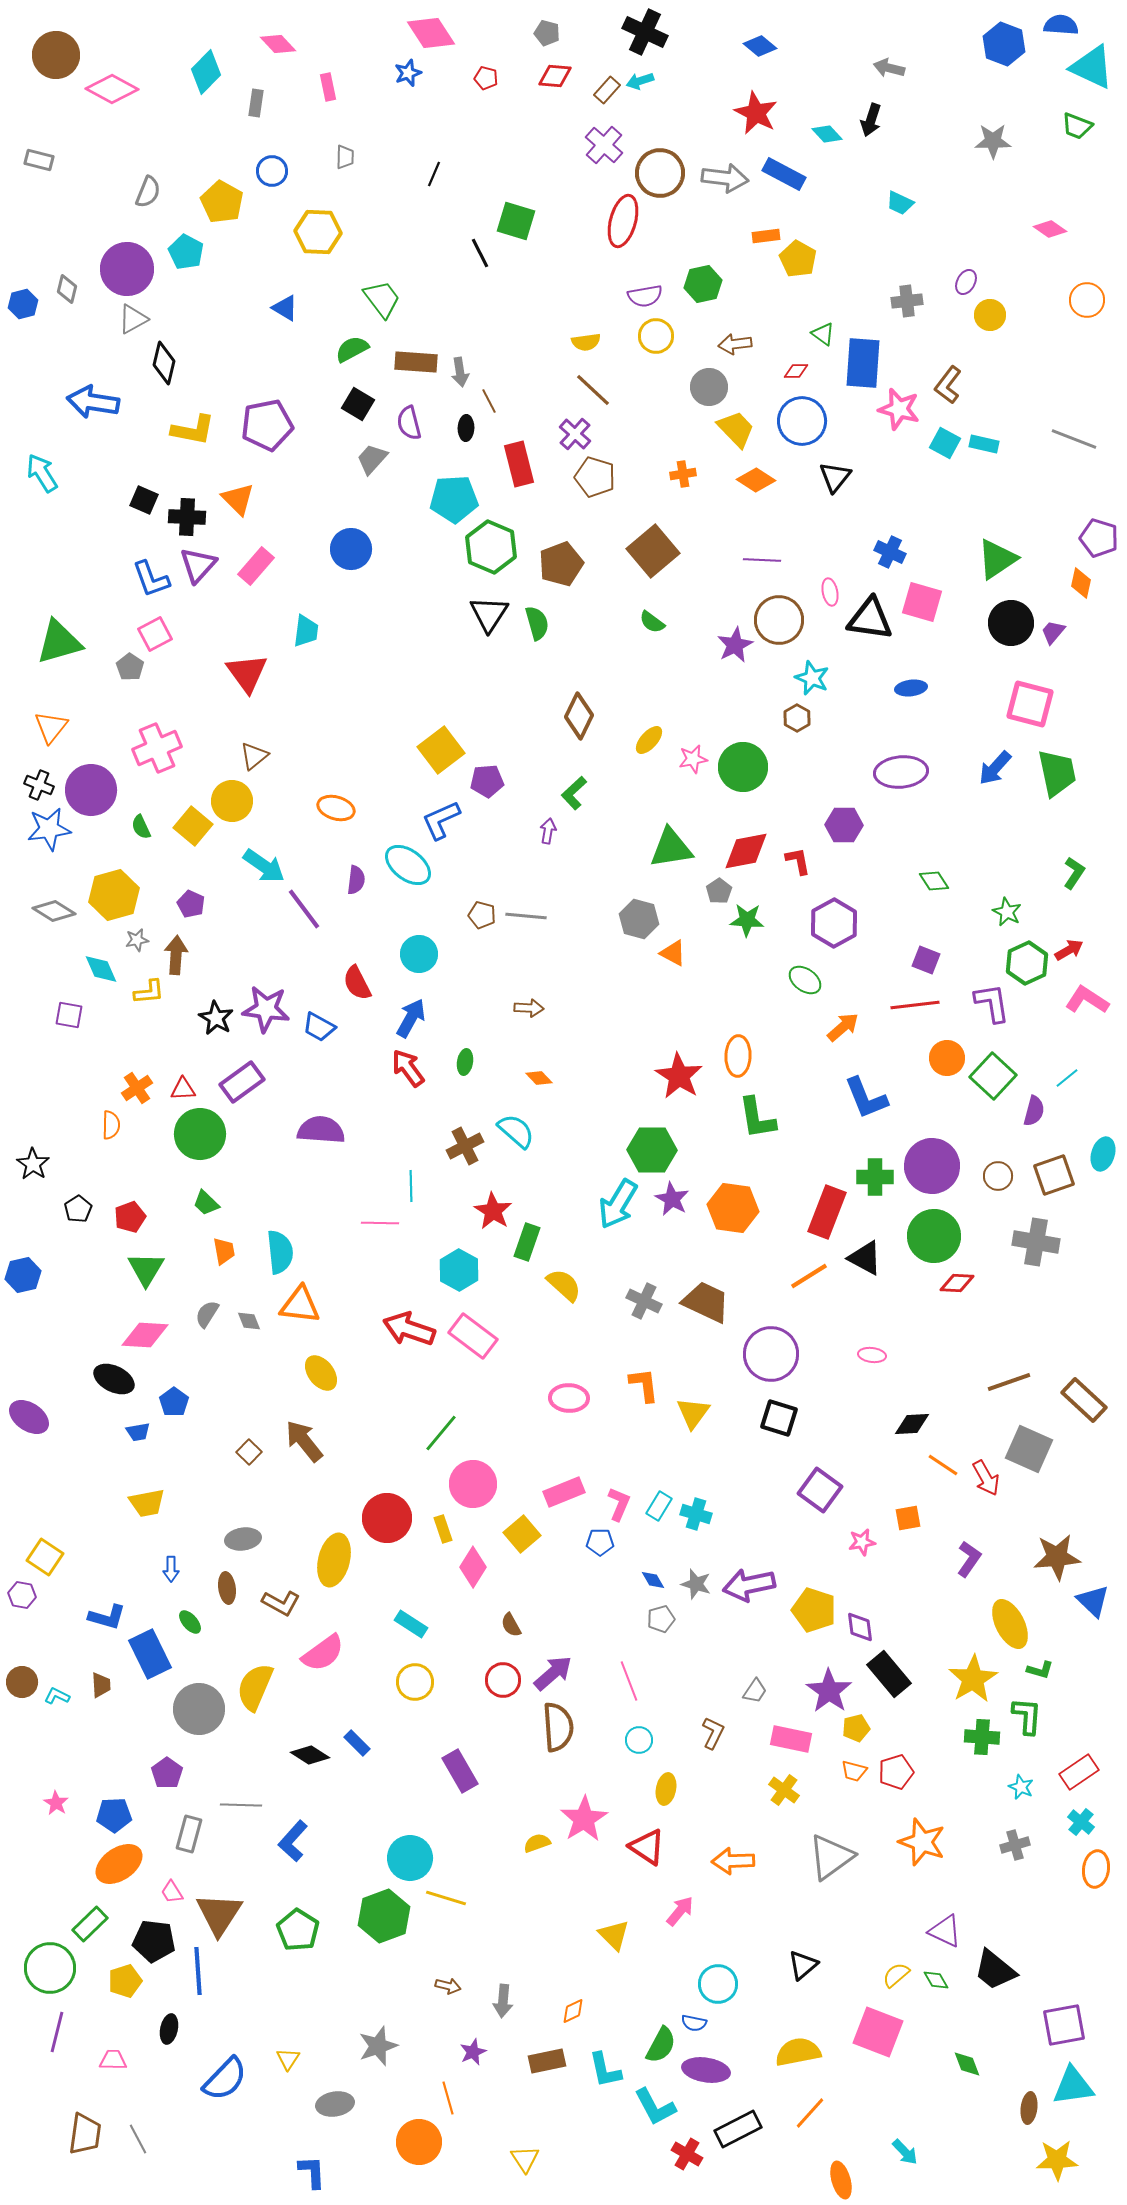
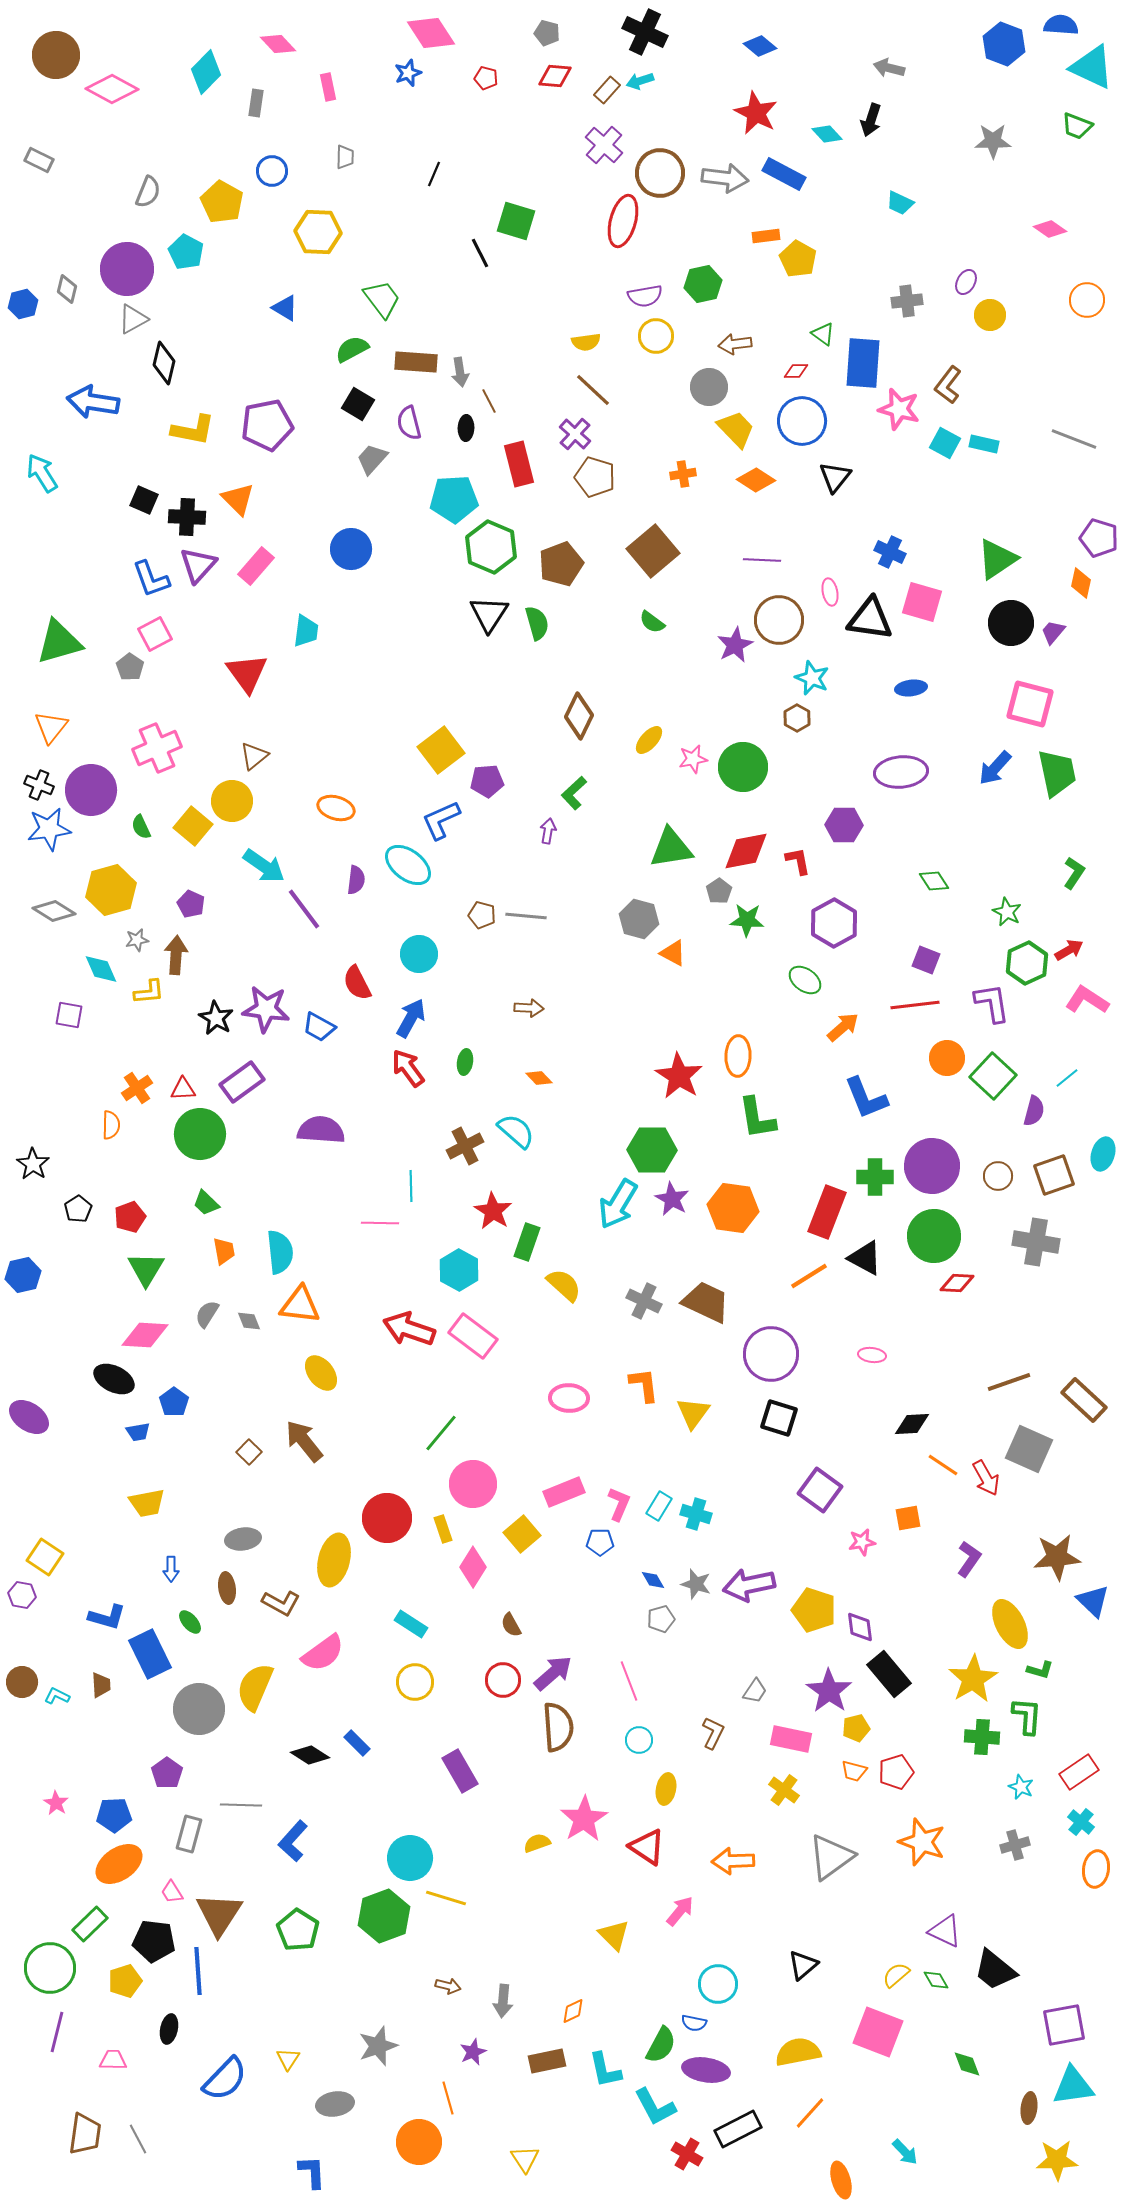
gray rectangle at (39, 160): rotated 12 degrees clockwise
yellow hexagon at (114, 895): moved 3 px left, 5 px up
